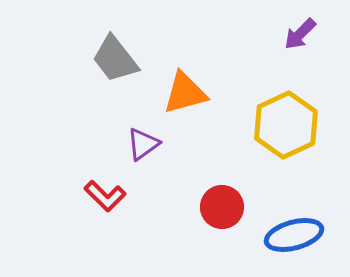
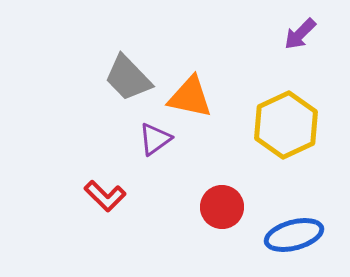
gray trapezoid: moved 13 px right, 19 px down; rotated 6 degrees counterclockwise
orange triangle: moved 5 px right, 4 px down; rotated 27 degrees clockwise
purple triangle: moved 12 px right, 5 px up
